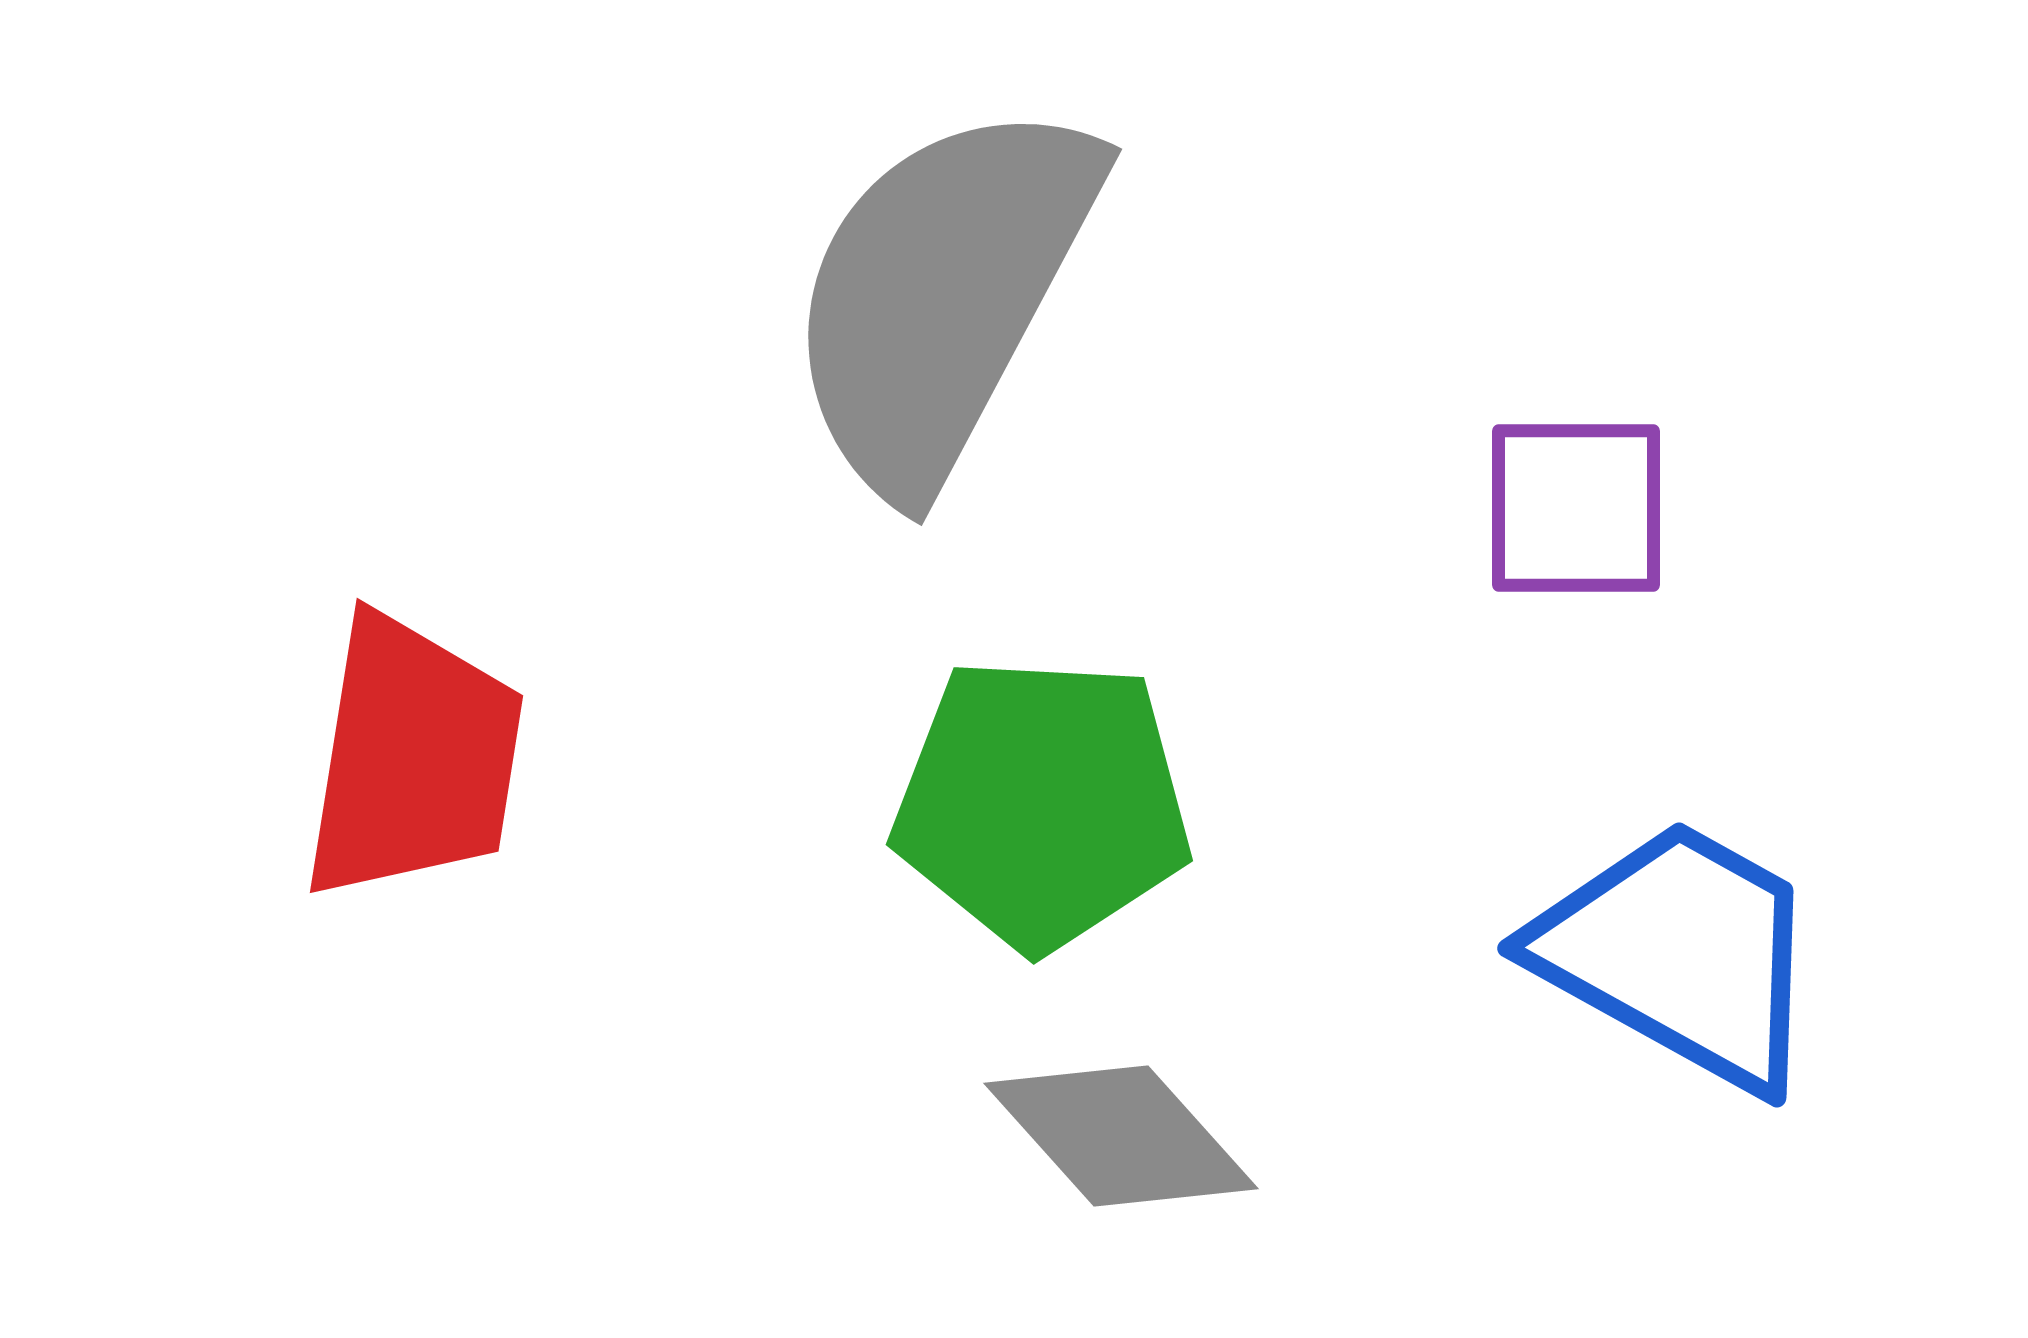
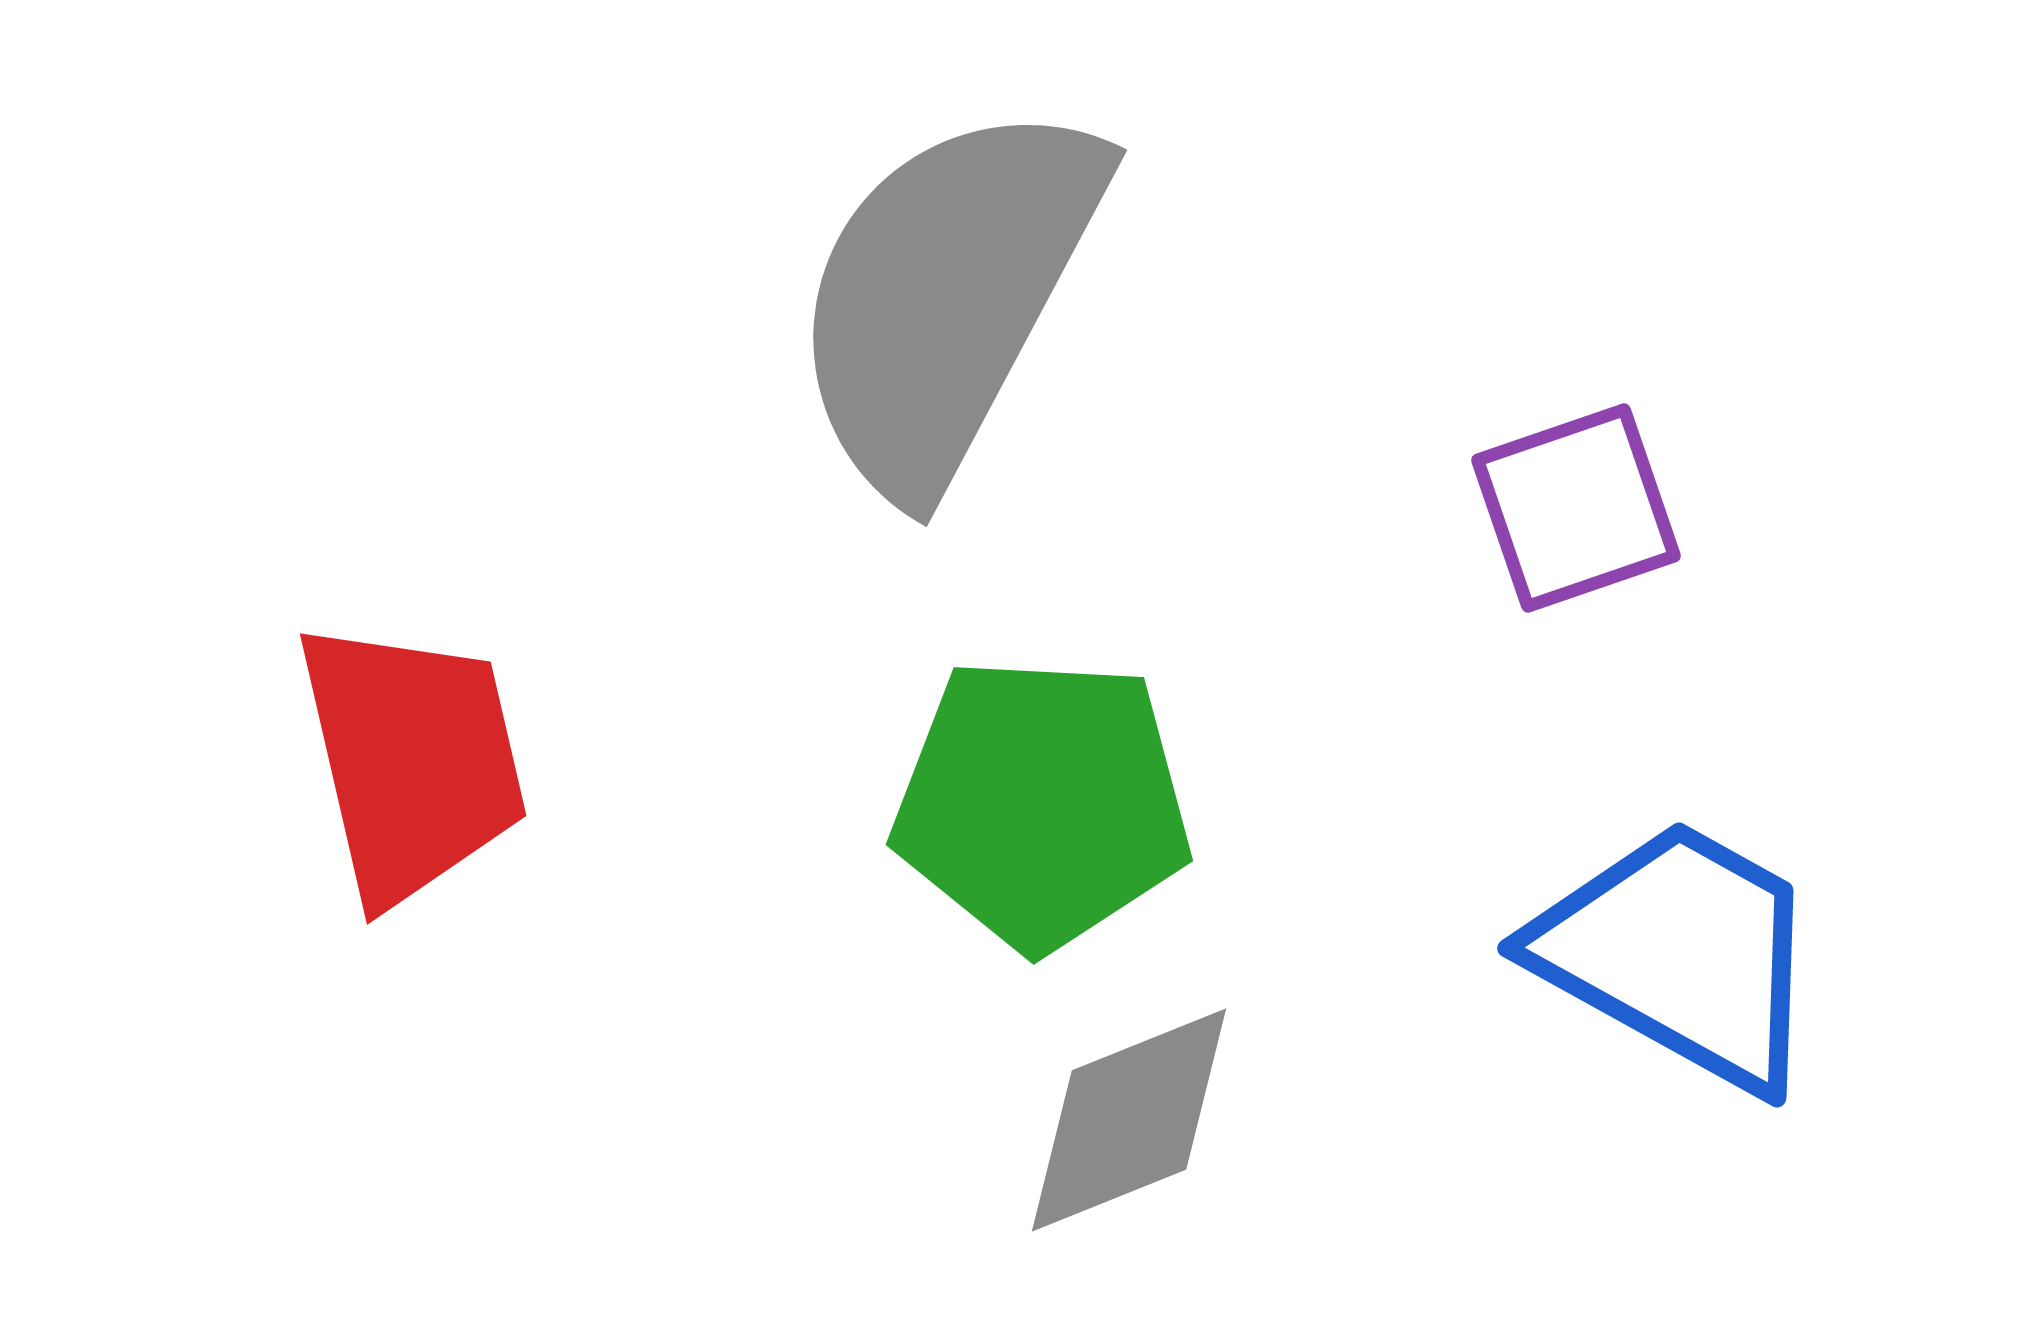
gray semicircle: moved 5 px right, 1 px down
purple square: rotated 19 degrees counterclockwise
red trapezoid: moved 1 px left, 3 px down; rotated 22 degrees counterclockwise
gray diamond: moved 8 px right, 16 px up; rotated 70 degrees counterclockwise
